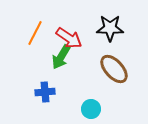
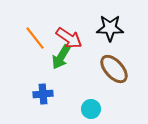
orange line: moved 5 px down; rotated 65 degrees counterclockwise
blue cross: moved 2 px left, 2 px down
